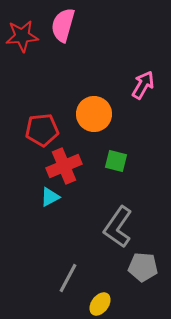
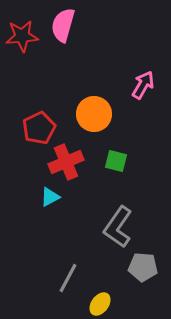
red pentagon: moved 3 px left, 2 px up; rotated 20 degrees counterclockwise
red cross: moved 2 px right, 4 px up
